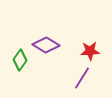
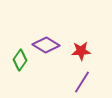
red star: moved 9 px left
purple line: moved 4 px down
